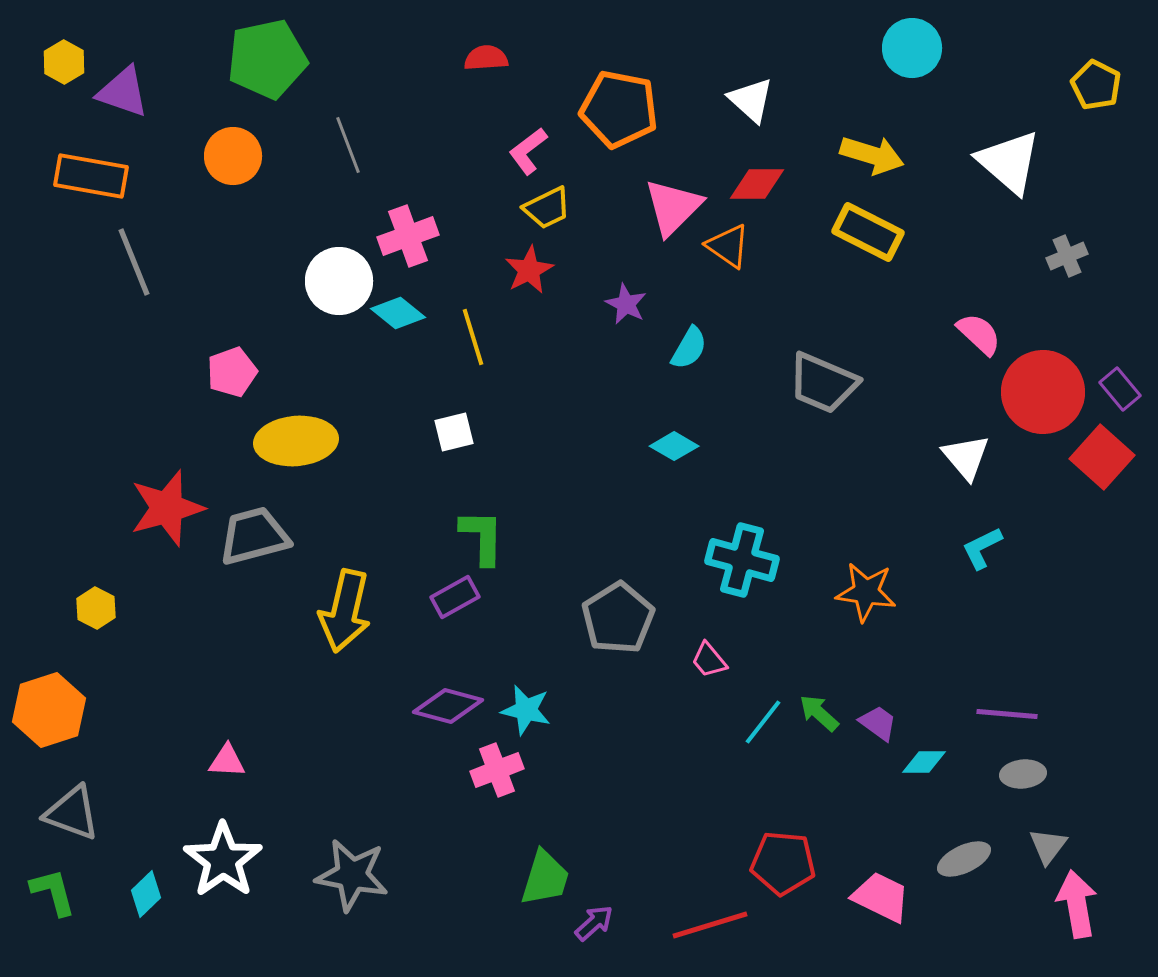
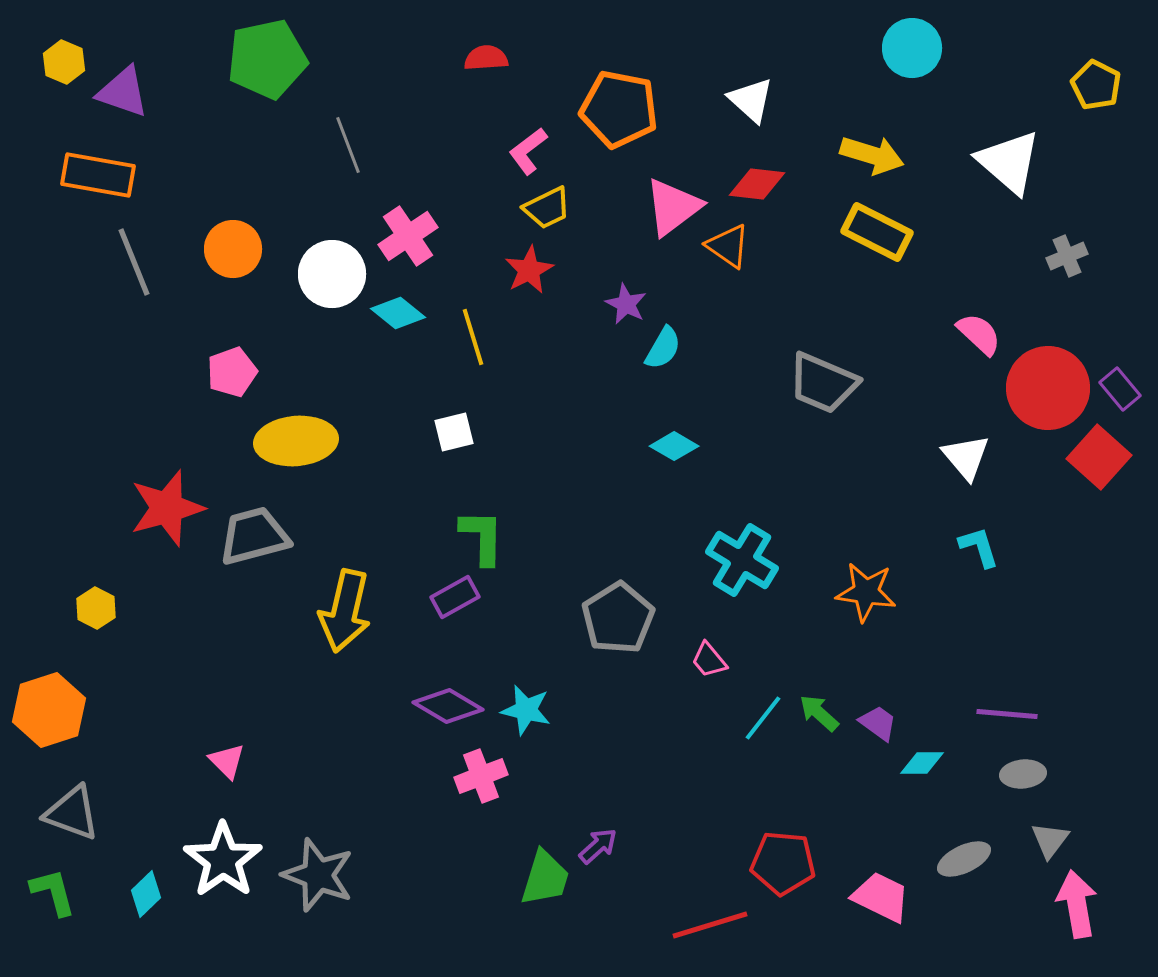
yellow hexagon at (64, 62): rotated 6 degrees counterclockwise
orange circle at (233, 156): moved 93 px down
orange rectangle at (91, 176): moved 7 px right, 1 px up
red diamond at (757, 184): rotated 6 degrees clockwise
pink triangle at (673, 207): rotated 8 degrees clockwise
yellow rectangle at (868, 232): moved 9 px right
pink cross at (408, 236): rotated 14 degrees counterclockwise
white circle at (339, 281): moved 7 px left, 7 px up
cyan semicircle at (689, 348): moved 26 px left
red circle at (1043, 392): moved 5 px right, 4 px up
red square at (1102, 457): moved 3 px left
cyan L-shape at (982, 548): moved 3 px left, 1 px up; rotated 99 degrees clockwise
cyan cross at (742, 560): rotated 16 degrees clockwise
purple diamond at (448, 706): rotated 16 degrees clockwise
cyan line at (763, 722): moved 4 px up
pink triangle at (227, 761): rotated 42 degrees clockwise
cyan diamond at (924, 762): moved 2 px left, 1 px down
pink cross at (497, 770): moved 16 px left, 6 px down
gray triangle at (1048, 846): moved 2 px right, 6 px up
gray star at (352, 875): moved 34 px left; rotated 10 degrees clockwise
purple arrow at (594, 923): moved 4 px right, 77 px up
